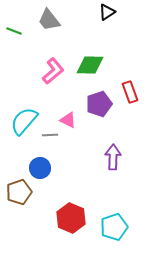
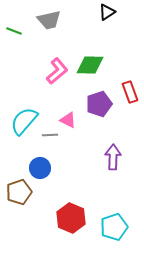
gray trapezoid: rotated 65 degrees counterclockwise
pink L-shape: moved 4 px right
